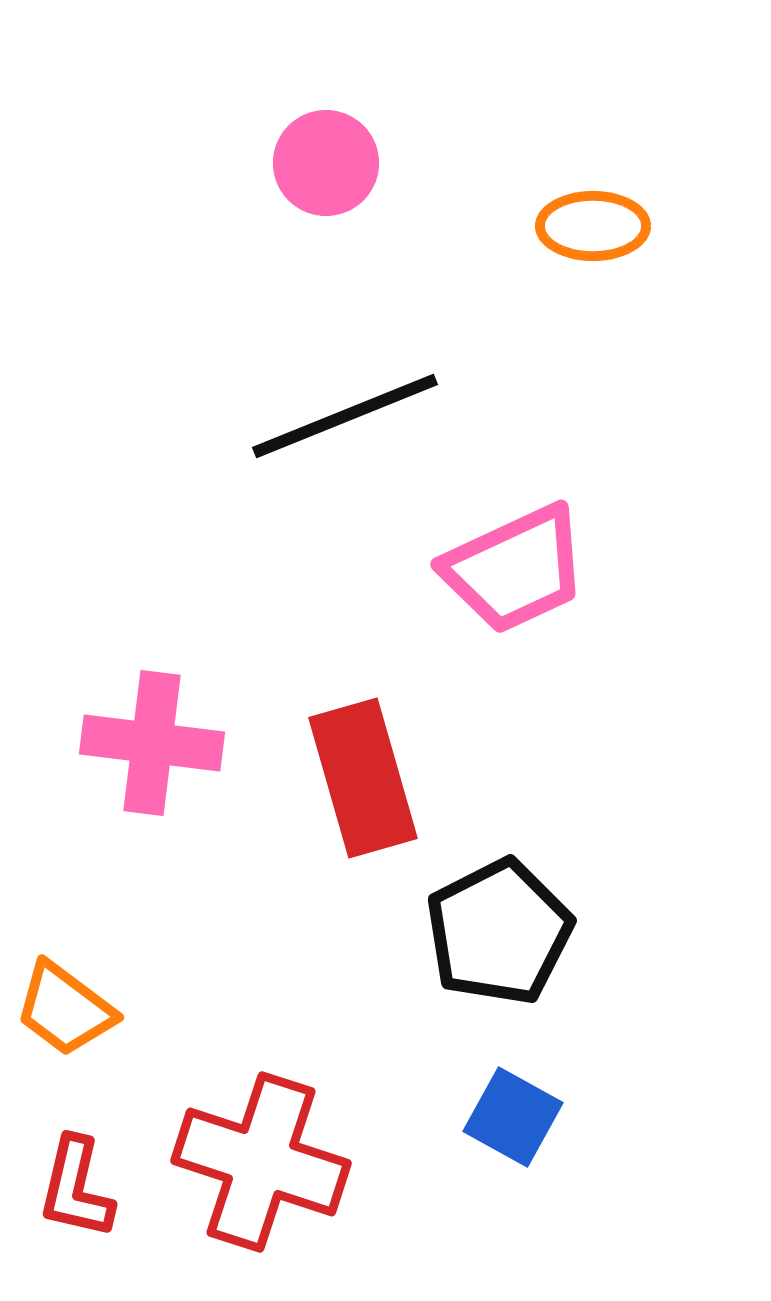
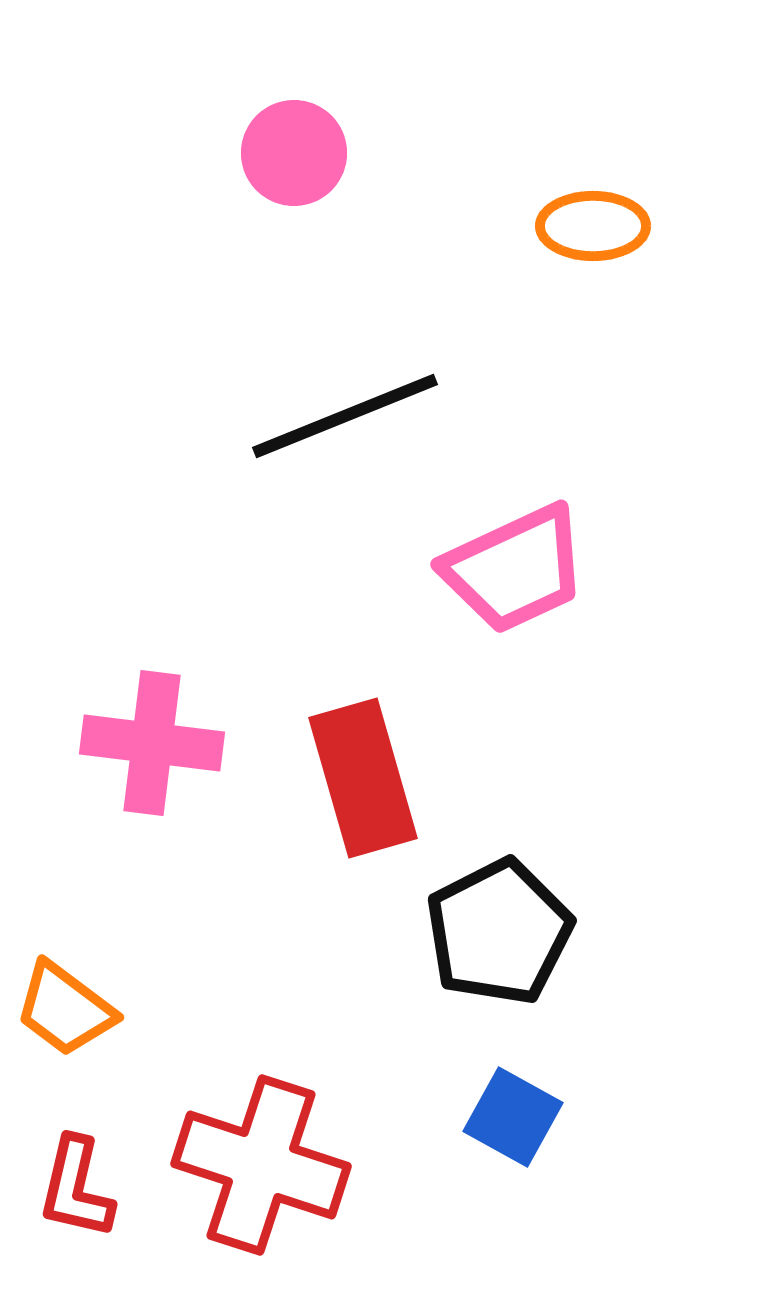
pink circle: moved 32 px left, 10 px up
red cross: moved 3 px down
